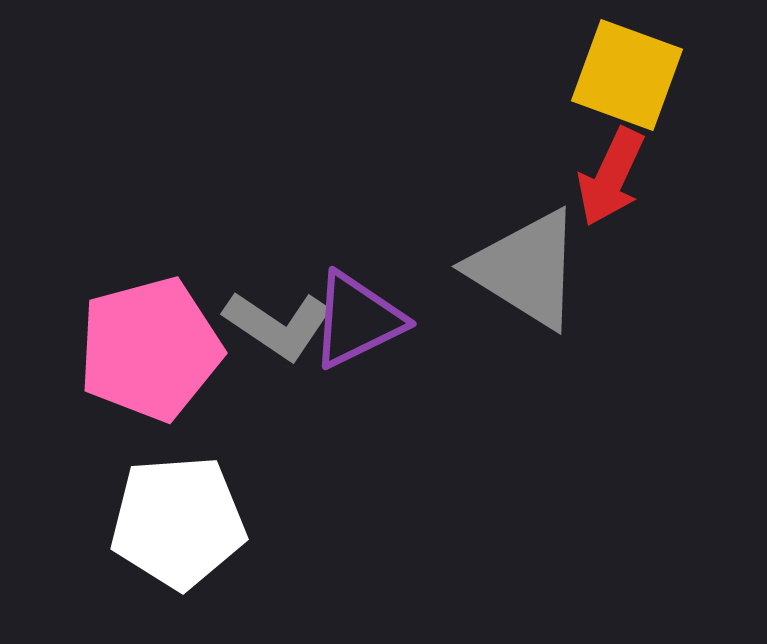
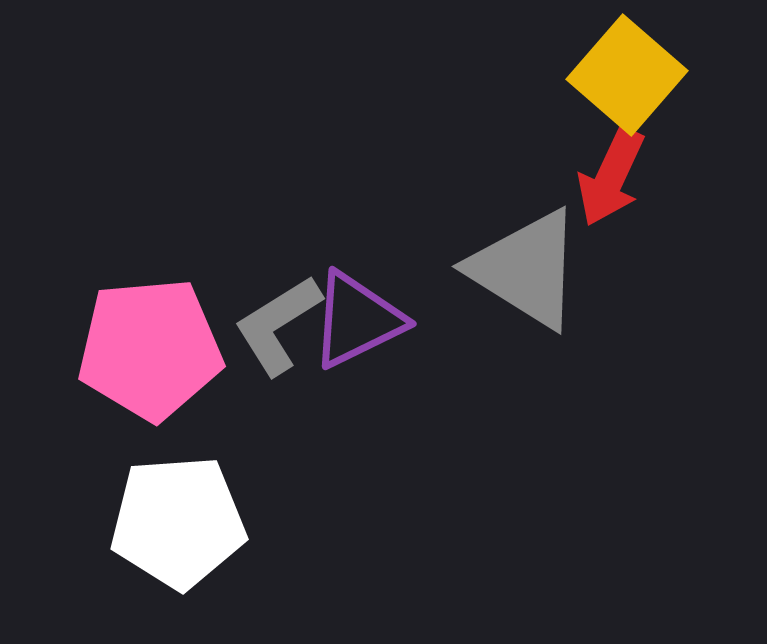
yellow square: rotated 21 degrees clockwise
gray L-shape: rotated 114 degrees clockwise
pink pentagon: rotated 10 degrees clockwise
